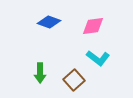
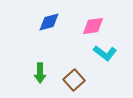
blue diamond: rotated 35 degrees counterclockwise
cyan L-shape: moved 7 px right, 5 px up
